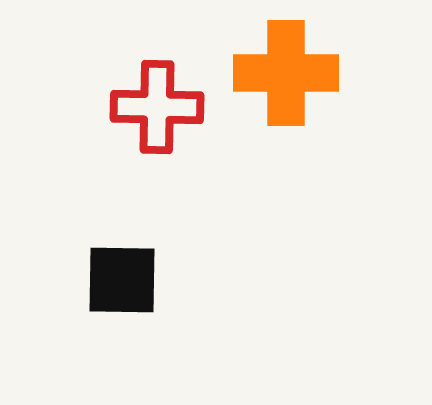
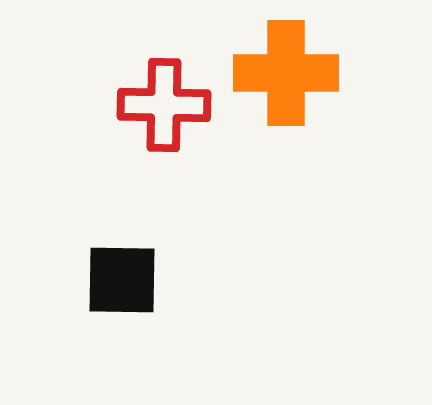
red cross: moved 7 px right, 2 px up
